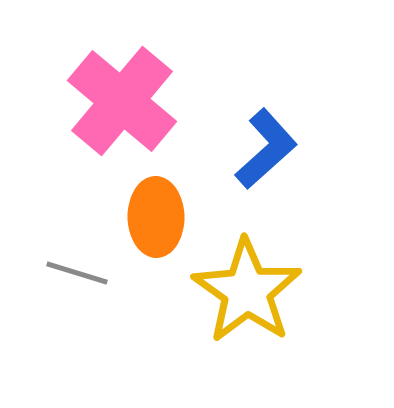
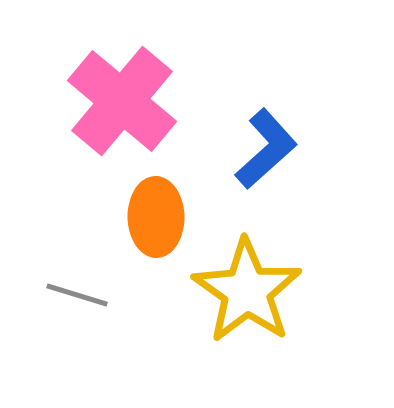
gray line: moved 22 px down
